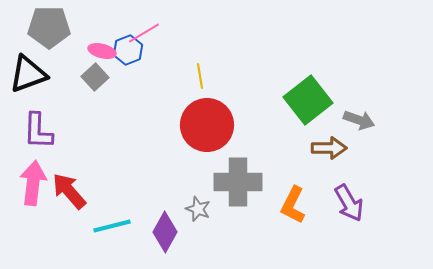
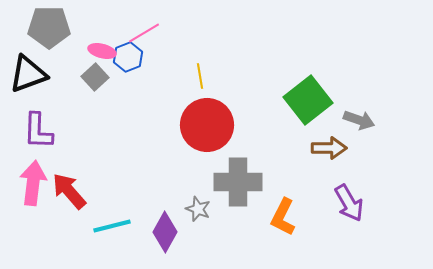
blue hexagon: moved 7 px down
orange L-shape: moved 10 px left, 12 px down
